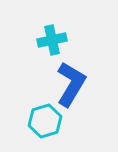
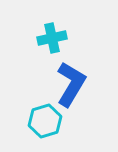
cyan cross: moved 2 px up
